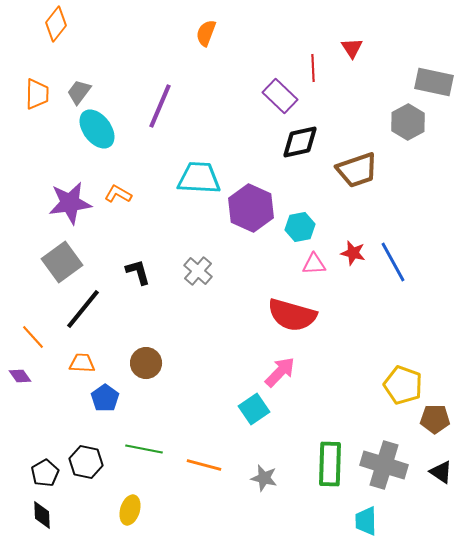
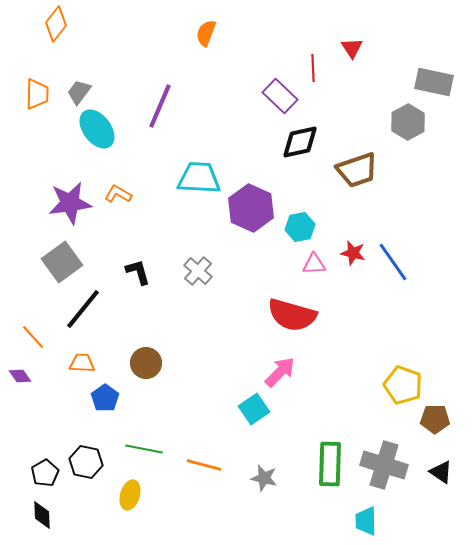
blue line at (393, 262): rotated 6 degrees counterclockwise
yellow ellipse at (130, 510): moved 15 px up
